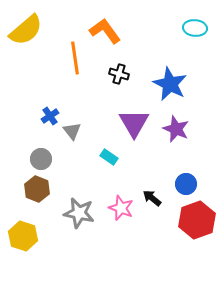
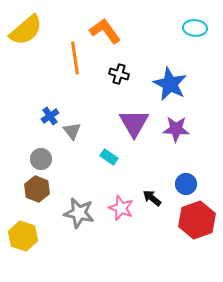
purple star: rotated 20 degrees counterclockwise
